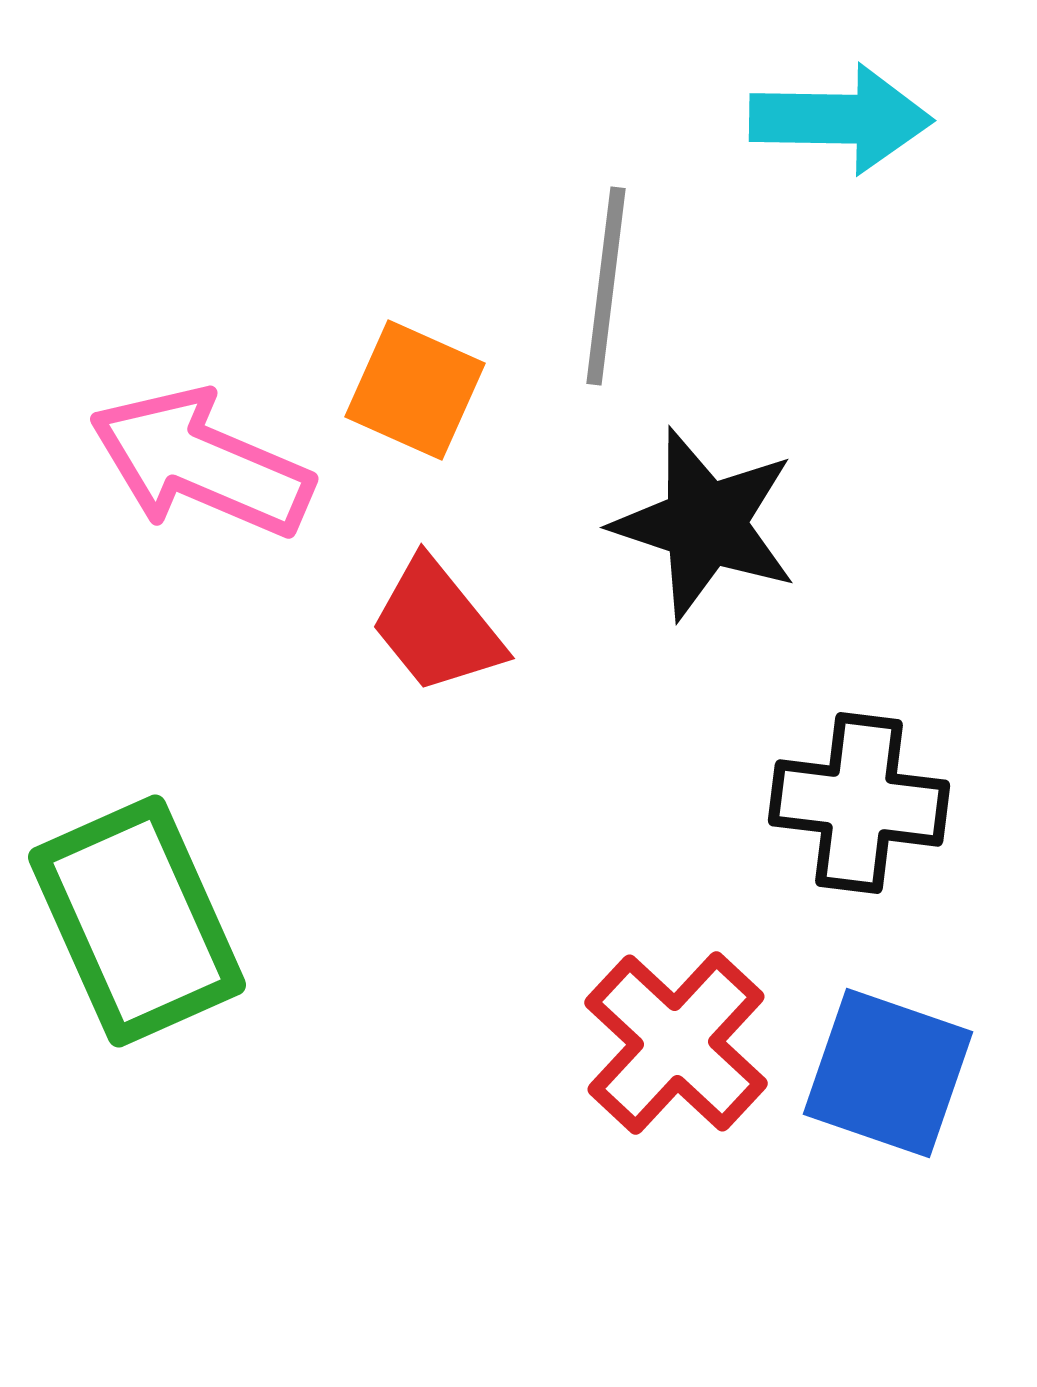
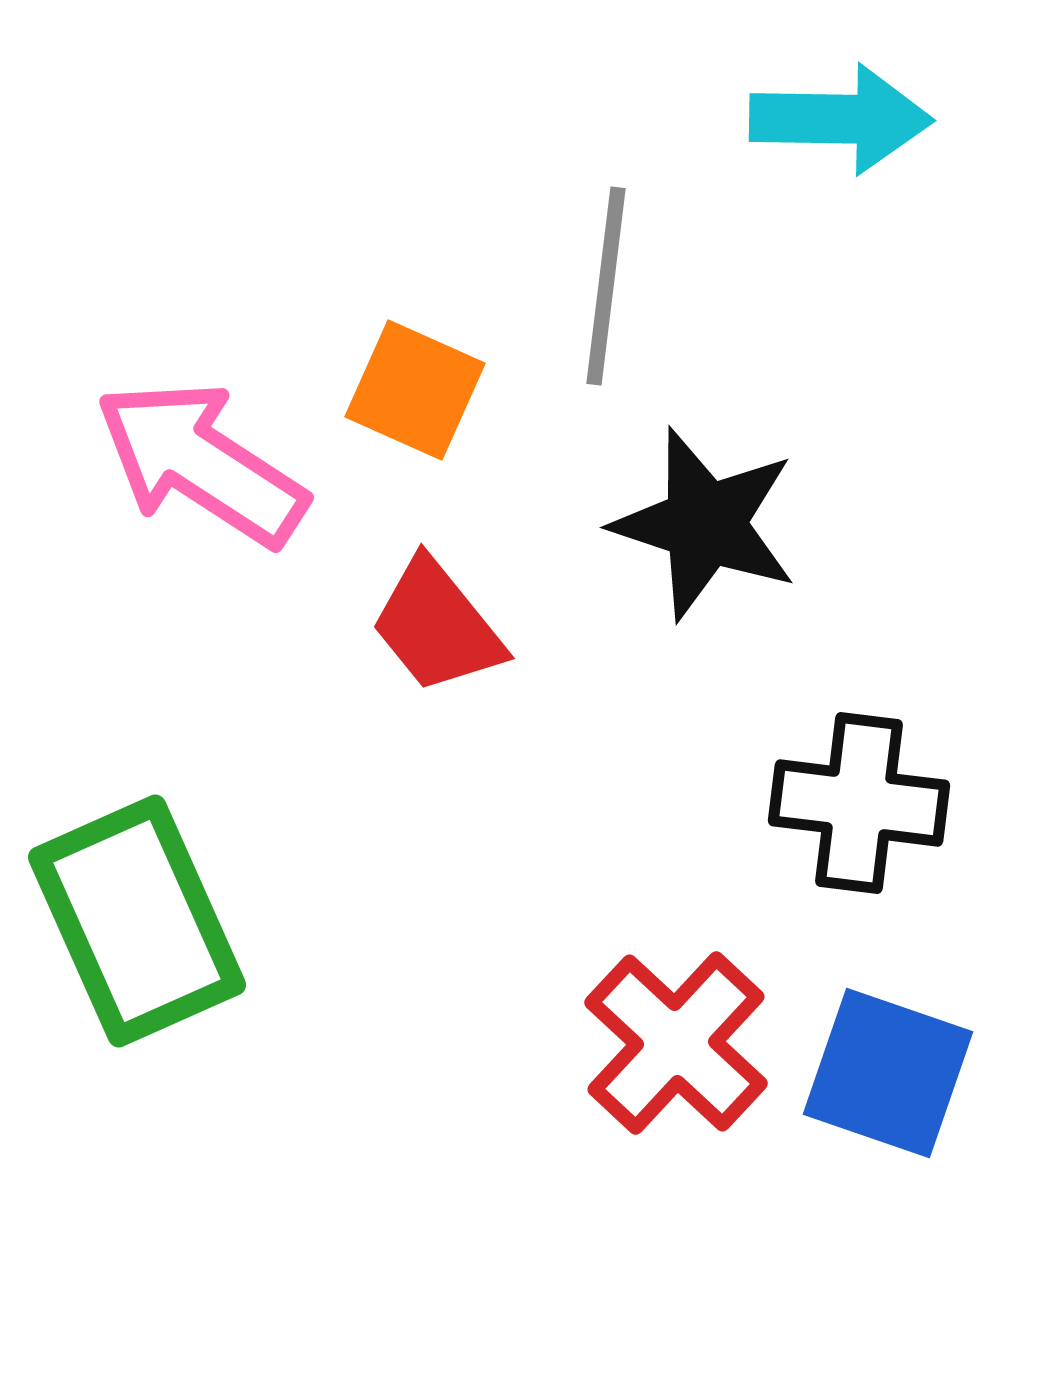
pink arrow: rotated 10 degrees clockwise
